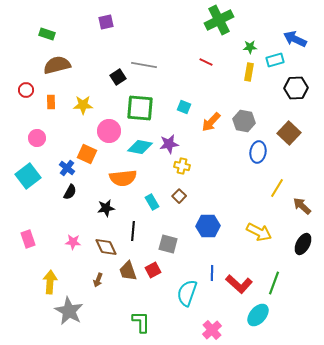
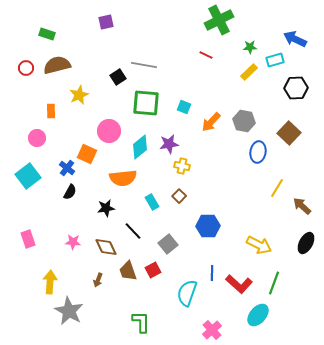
red line at (206, 62): moved 7 px up
yellow rectangle at (249, 72): rotated 36 degrees clockwise
red circle at (26, 90): moved 22 px up
orange rectangle at (51, 102): moved 9 px down
yellow star at (83, 105): moved 4 px left, 10 px up; rotated 24 degrees counterclockwise
green square at (140, 108): moved 6 px right, 5 px up
cyan diamond at (140, 147): rotated 50 degrees counterclockwise
black line at (133, 231): rotated 48 degrees counterclockwise
yellow arrow at (259, 232): moved 13 px down
gray square at (168, 244): rotated 36 degrees clockwise
black ellipse at (303, 244): moved 3 px right, 1 px up
